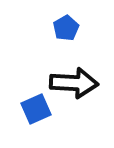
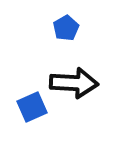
blue square: moved 4 px left, 2 px up
